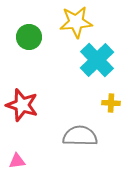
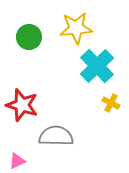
yellow star: moved 6 px down
cyan cross: moved 6 px down
yellow cross: rotated 24 degrees clockwise
gray semicircle: moved 24 px left
pink triangle: rotated 18 degrees counterclockwise
